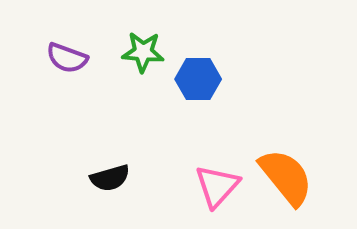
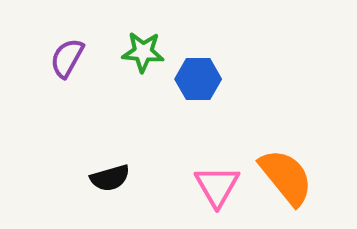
purple semicircle: rotated 99 degrees clockwise
pink triangle: rotated 12 degrees counterclockwise
